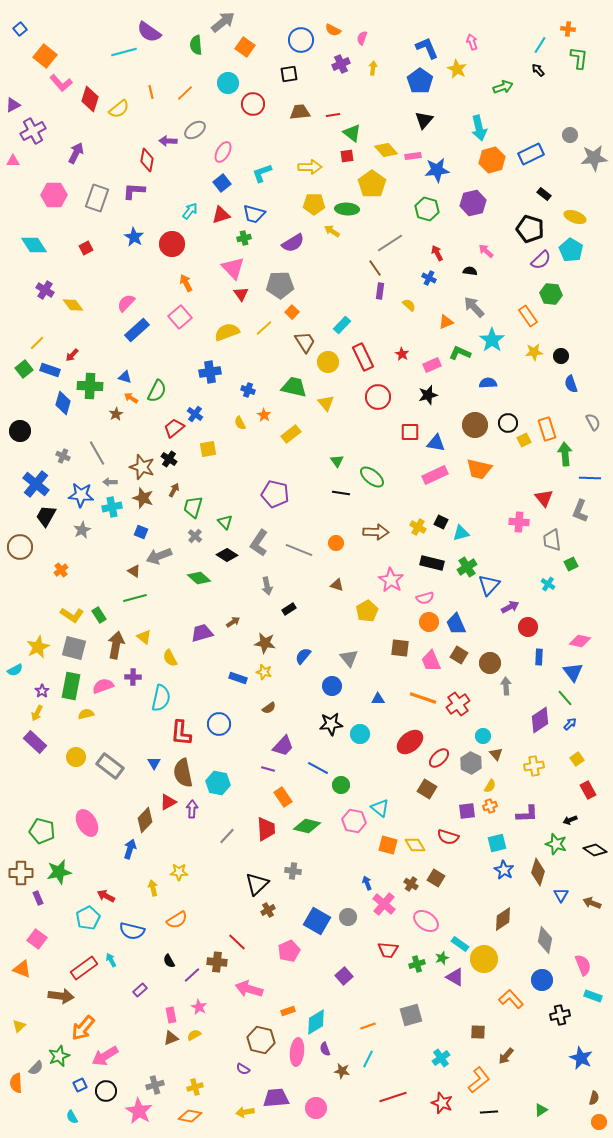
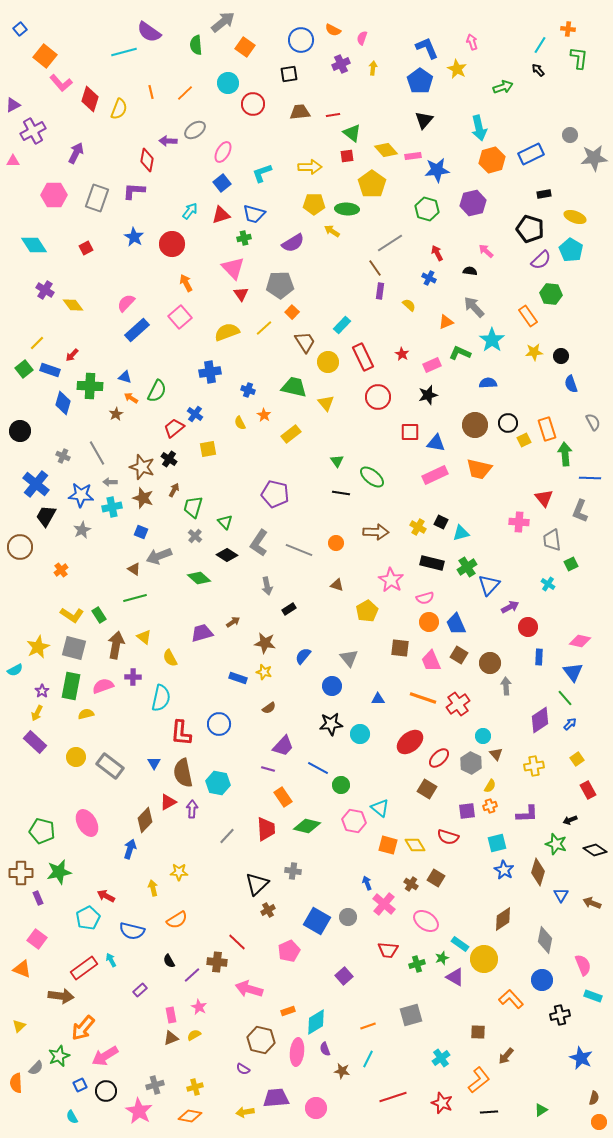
yellow semicircle at (119, 109): rotated 30 degrees counterclockwise
black rectangle at (544, 194): rotated 48 degrees counterclockwise
brown triangle at (134, 571): moved 2 px up
